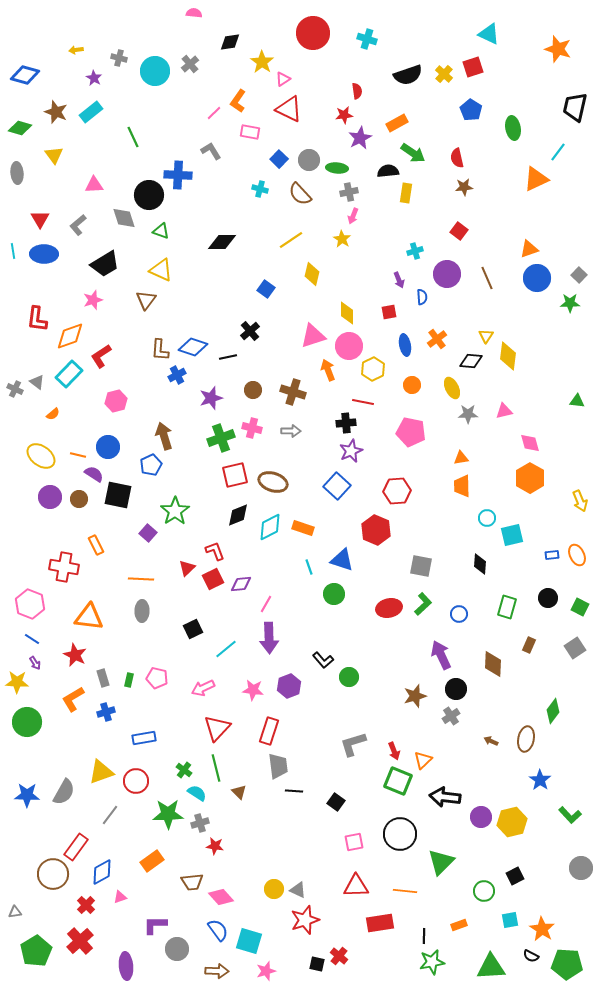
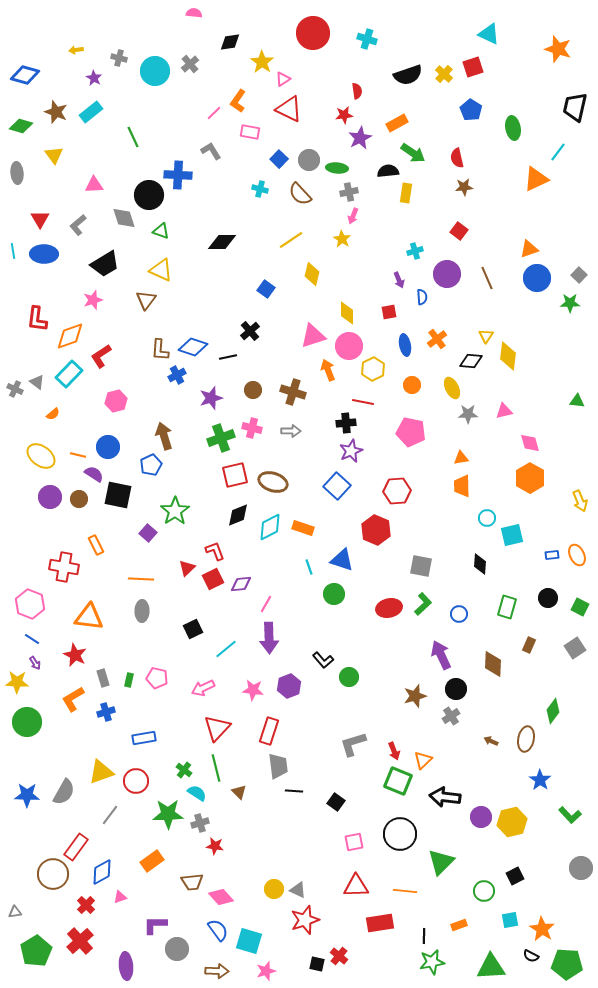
green diamond at (20, 128): moved 1 px right, 2 px up
